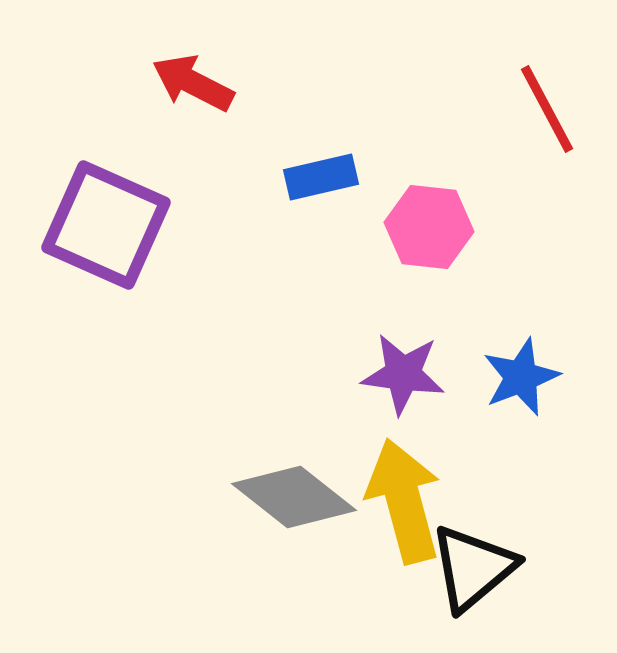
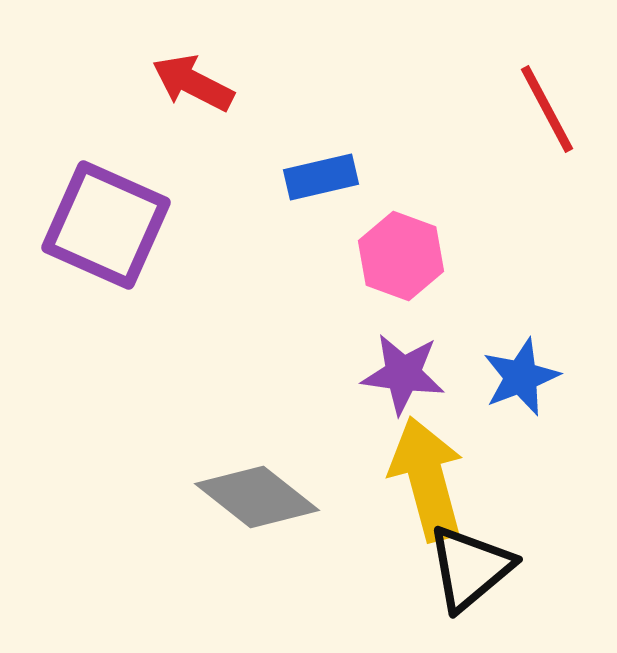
pink hexagon: moved 28 px left, 29 px down; rotated 14 degrees clockwise
gray diamond: moved 37 px left
yellow arrow: moved 23 px right, 22 px up
black triangle: moved 3 px left
